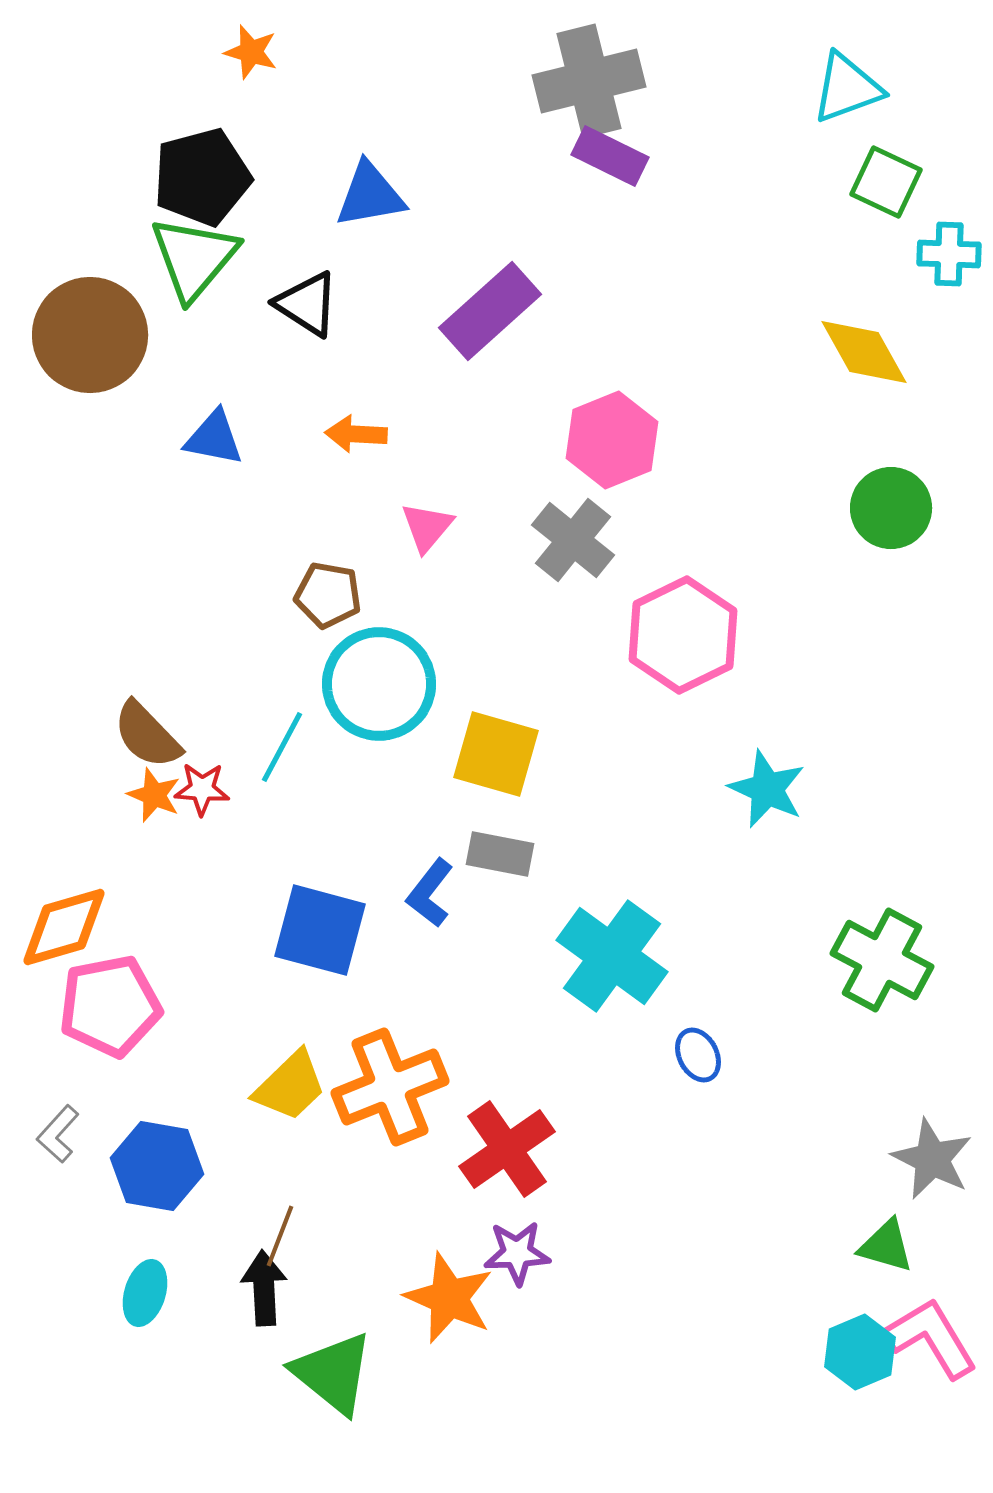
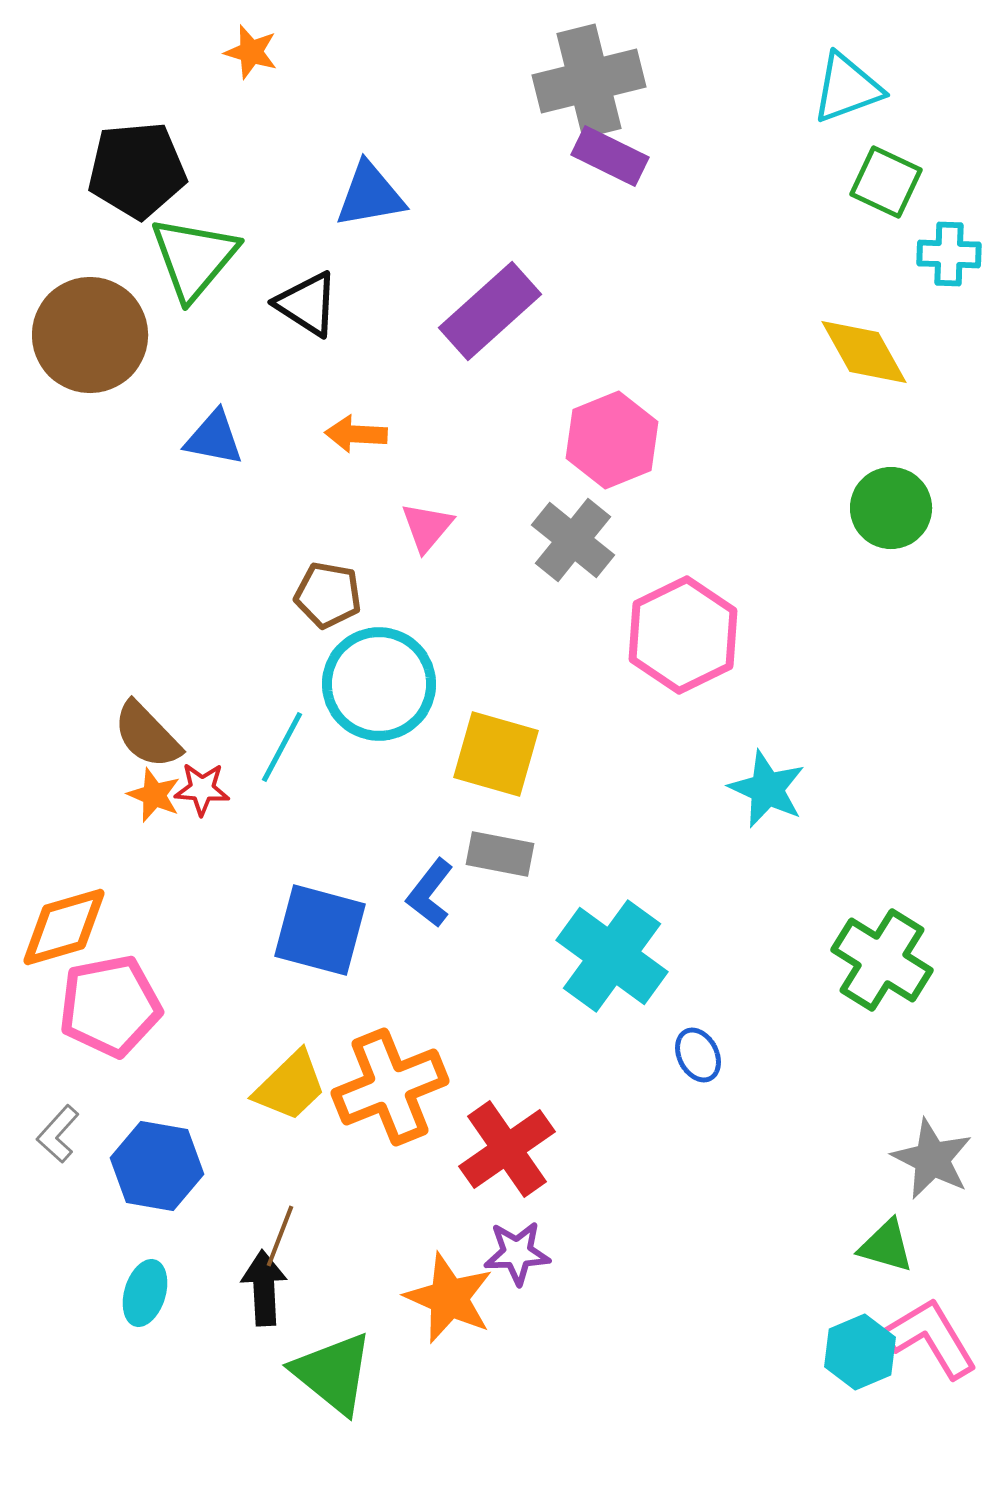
black pentagon at (202, 177): moved 65 px left, 7 px up; rotated 10 degrees clockwise
green cross at (882, 960): rotated 4 degrees clockwise
